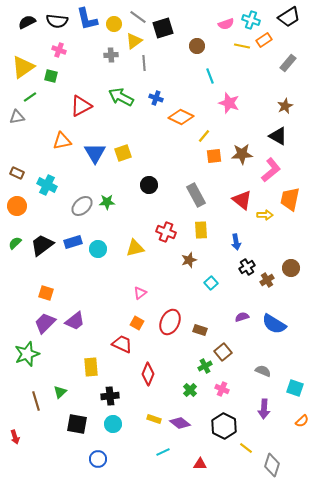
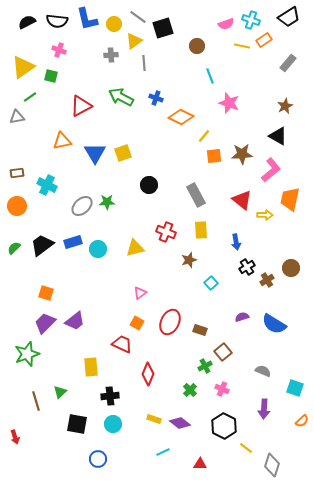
brown rectangle at (17, 173): rotated 32 degrees counterclockwise
green semicircle at (15, 243): moved 1 px left, 5 px down
